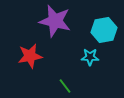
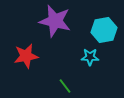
red star: moved 4 px left
